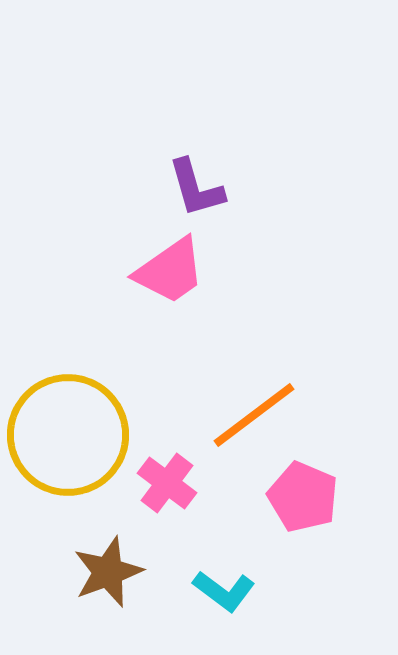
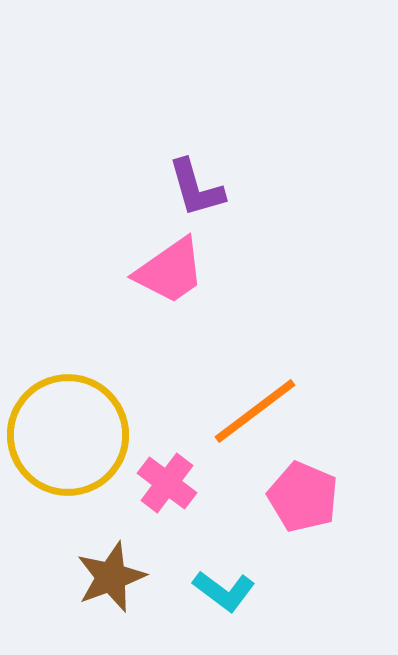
orange line: moved 1 px right, 4 px up
brown star: moved 3 px right, 5 px down
